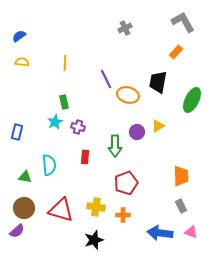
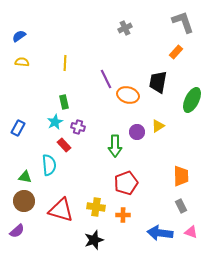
gray L-shape: rotated 10 degrees clockwise
blue rectangle: moved 1 px right, 4 px up; rotated 14 degrees clockwise
red rectangle: moved 21 px left, 12 px up; rotated 48 degrees counterclockwise
brown circle: moved 7 px up
